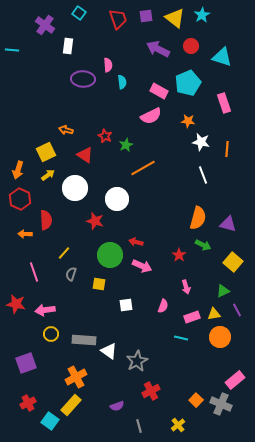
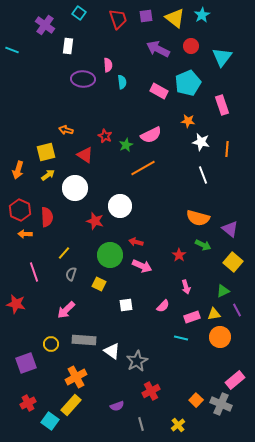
cyan line at (12, 50): rotated 16 degrees clockwise
cyan triangle at (222, 57): rotated 50 degrees clockwise
pink rectangle at (224, 103): moved 2 px left, 2 px down
pink semicircle at (151, 116): moved 19 px down
yellow square at (46, 152): rotated 12 degrees clockwise
red hexagon at (20, 199): moved 11 px down
white circle at (117, 199): moved 3 px right, 7 px down
orange semicircle at (198, 218): rotated 90 degrees clockwise
red semicircle at (46, 220): moved 1 px right, 3 px up
purple triangle at (228, 224): moved 2 px right, 5 px down; rotated 24 degrees clockwise
yellow square at (99, 284): rotated 16 degrees clockwise
pink semicircle at (163, 306): rotated 24 degrees clockwise
pink arrow at (45, 310): moved 21 px right; rotated 36 degrees counterclockwise
yellow circle at (51, 334): moved 10 px down
white triangle at (109, 351): moved 3 px right
gray line at (139, 426): moved 2 px right, 2 px up
